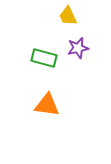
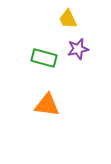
yellow trapezoid: moved 3 px down
purple star: moved 1 px down
